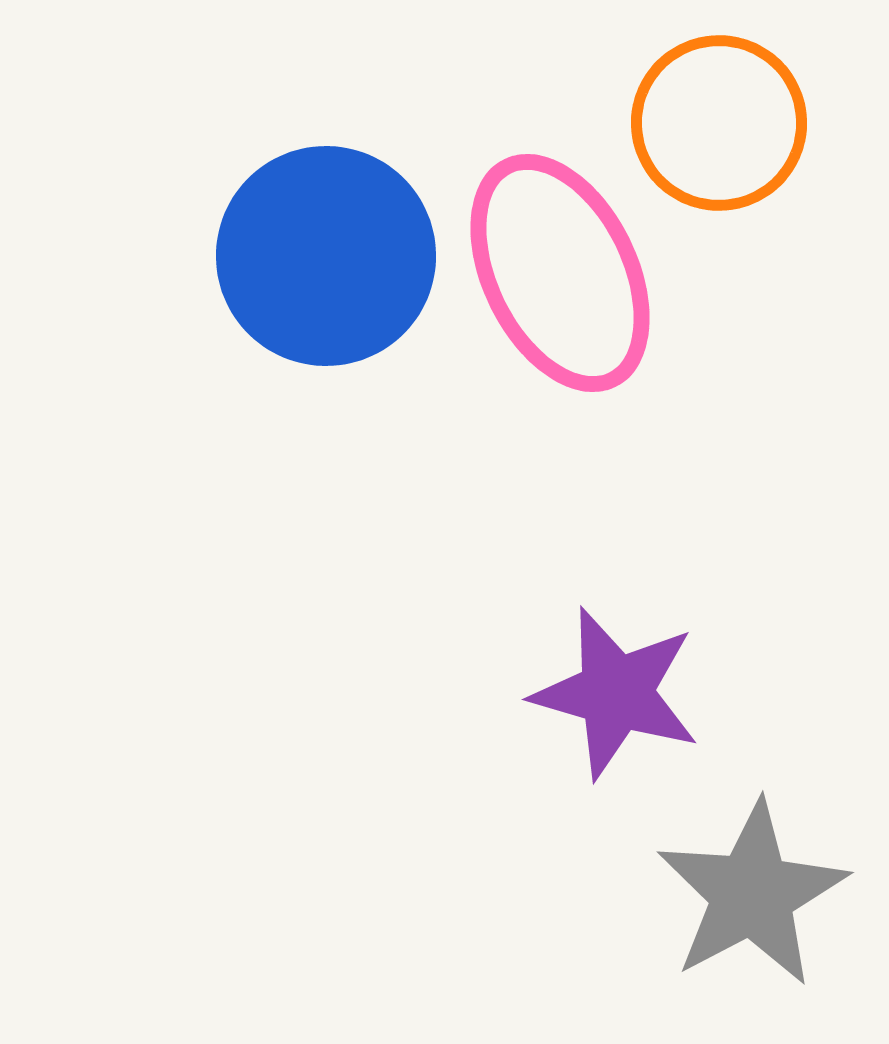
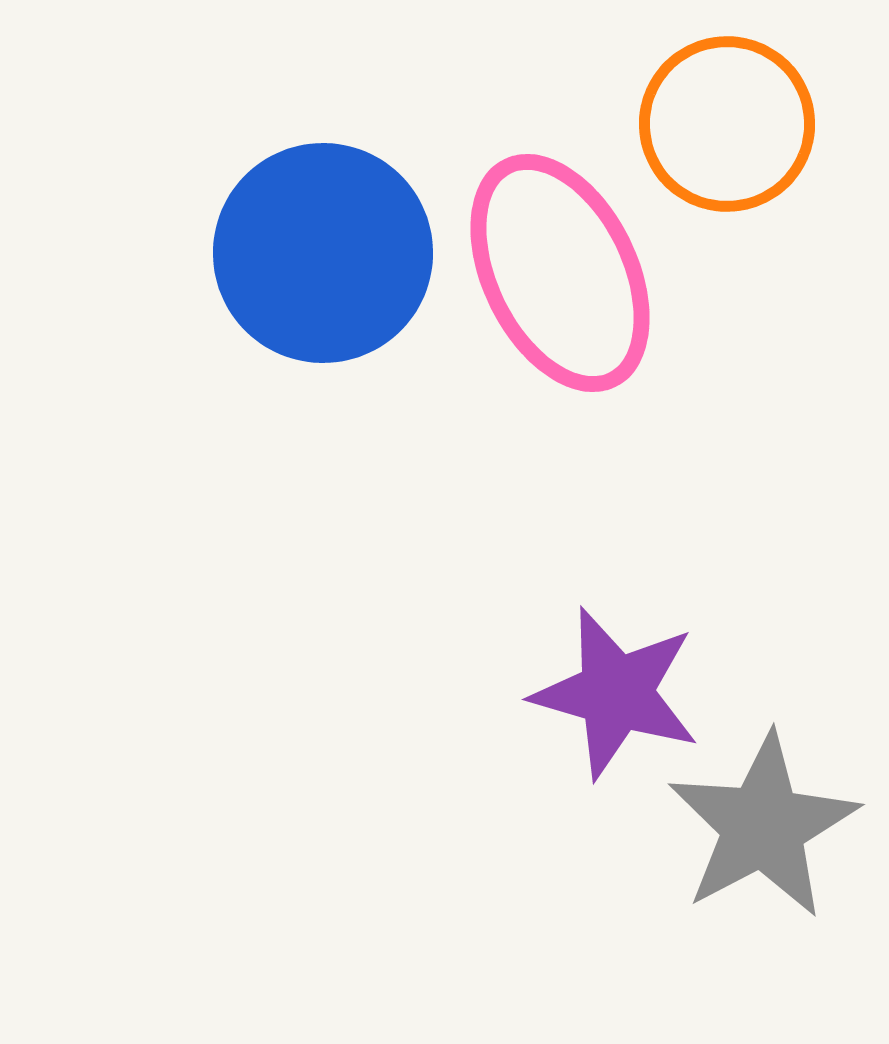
orange circle: moved 8 px right, 1 px down
blue circle: moved 3 px left, 3 px up
gray star: moved 11 px right, 68 px up
